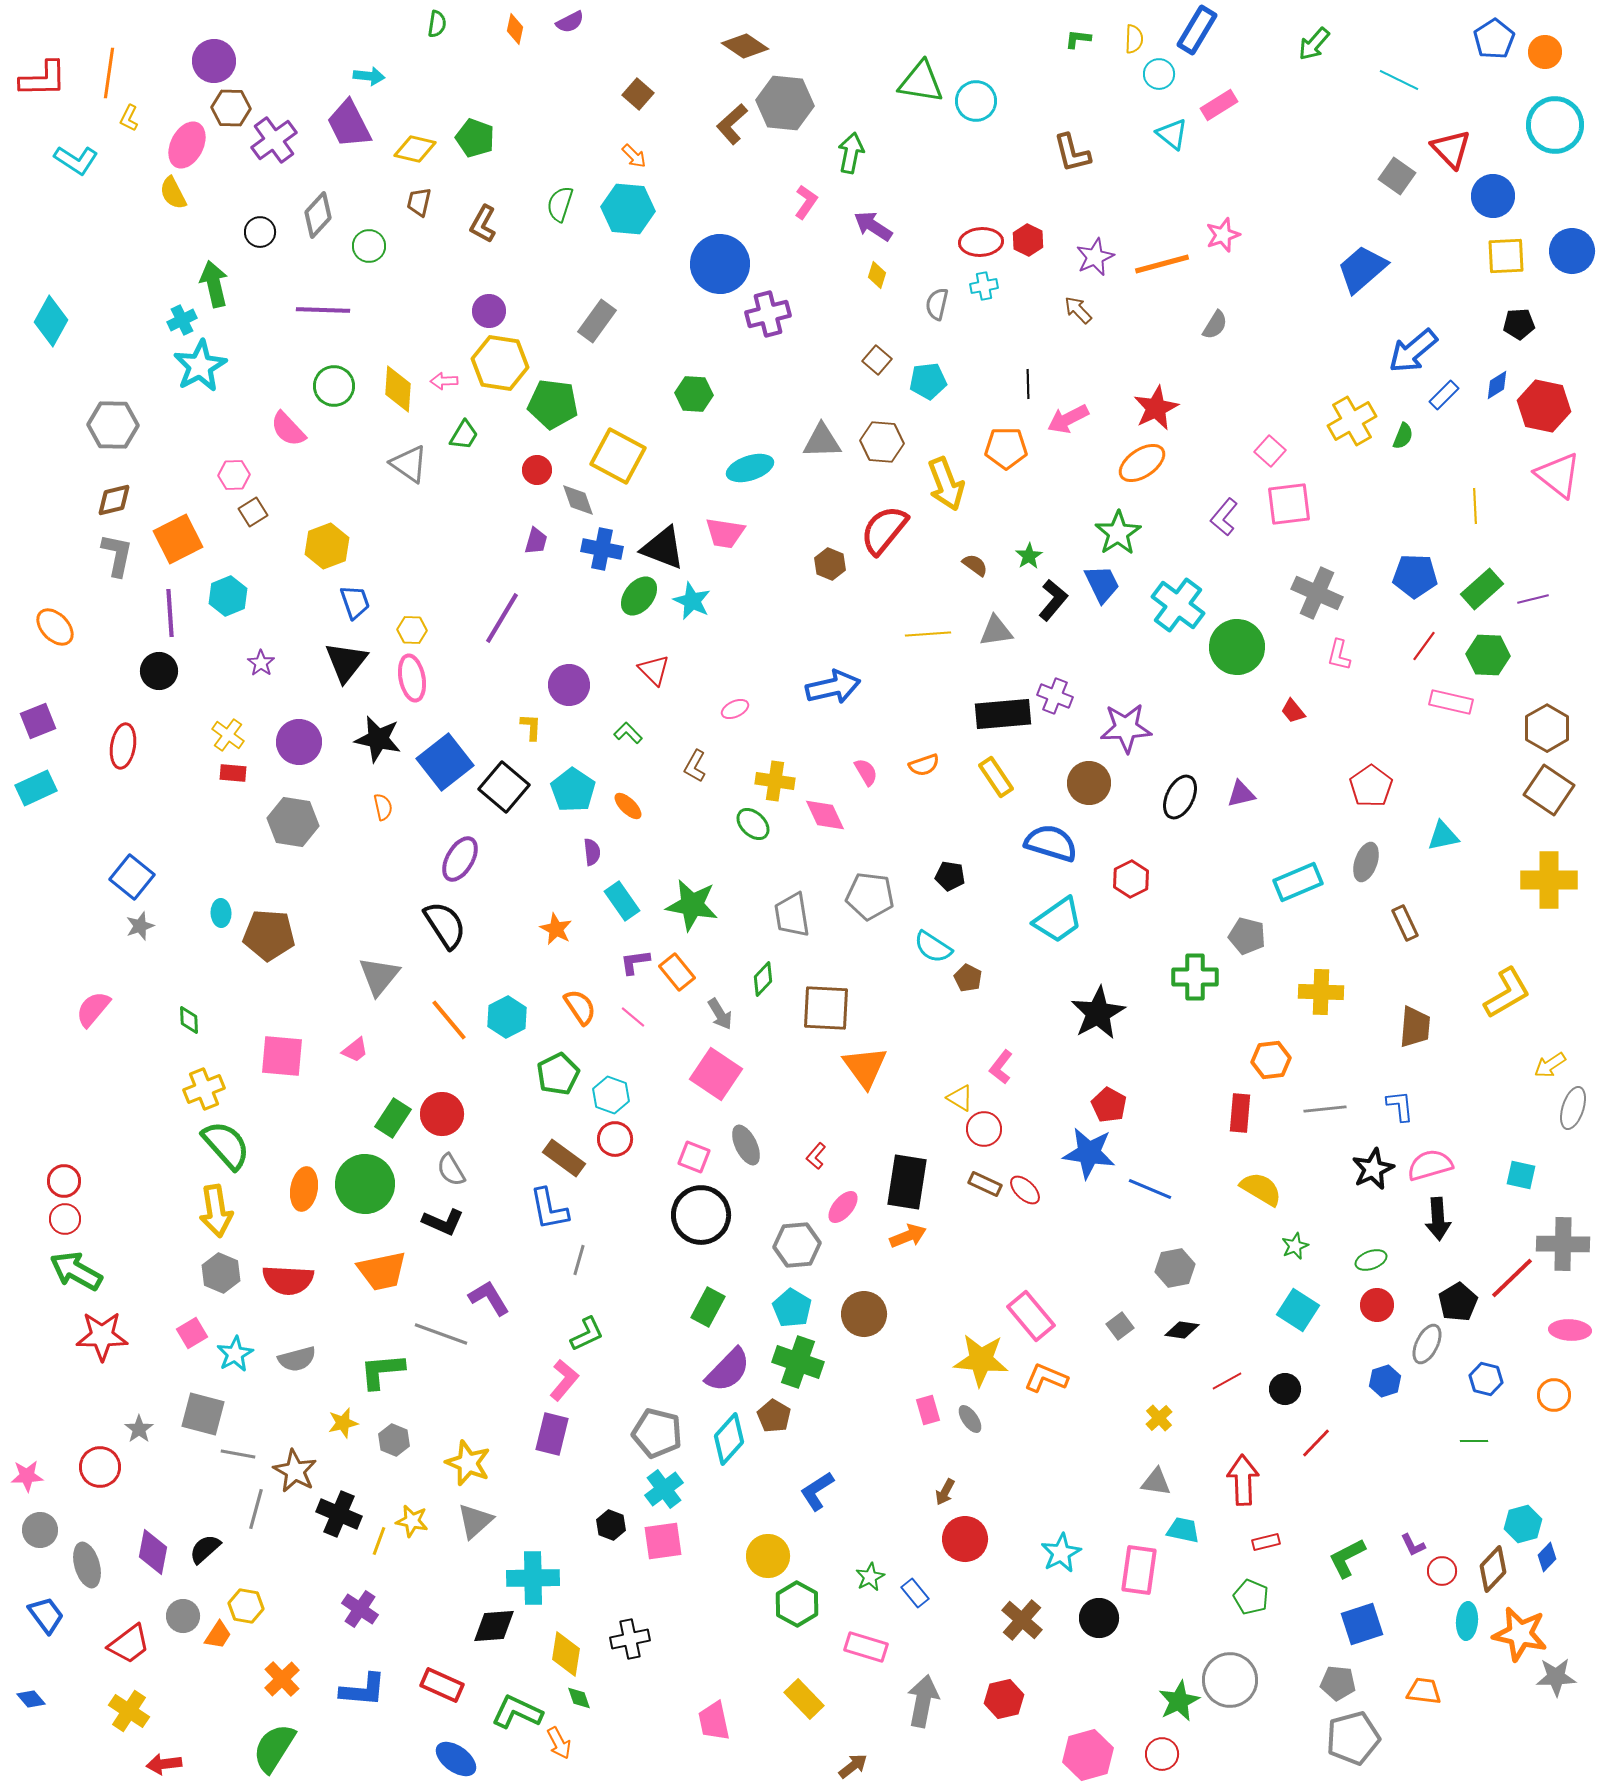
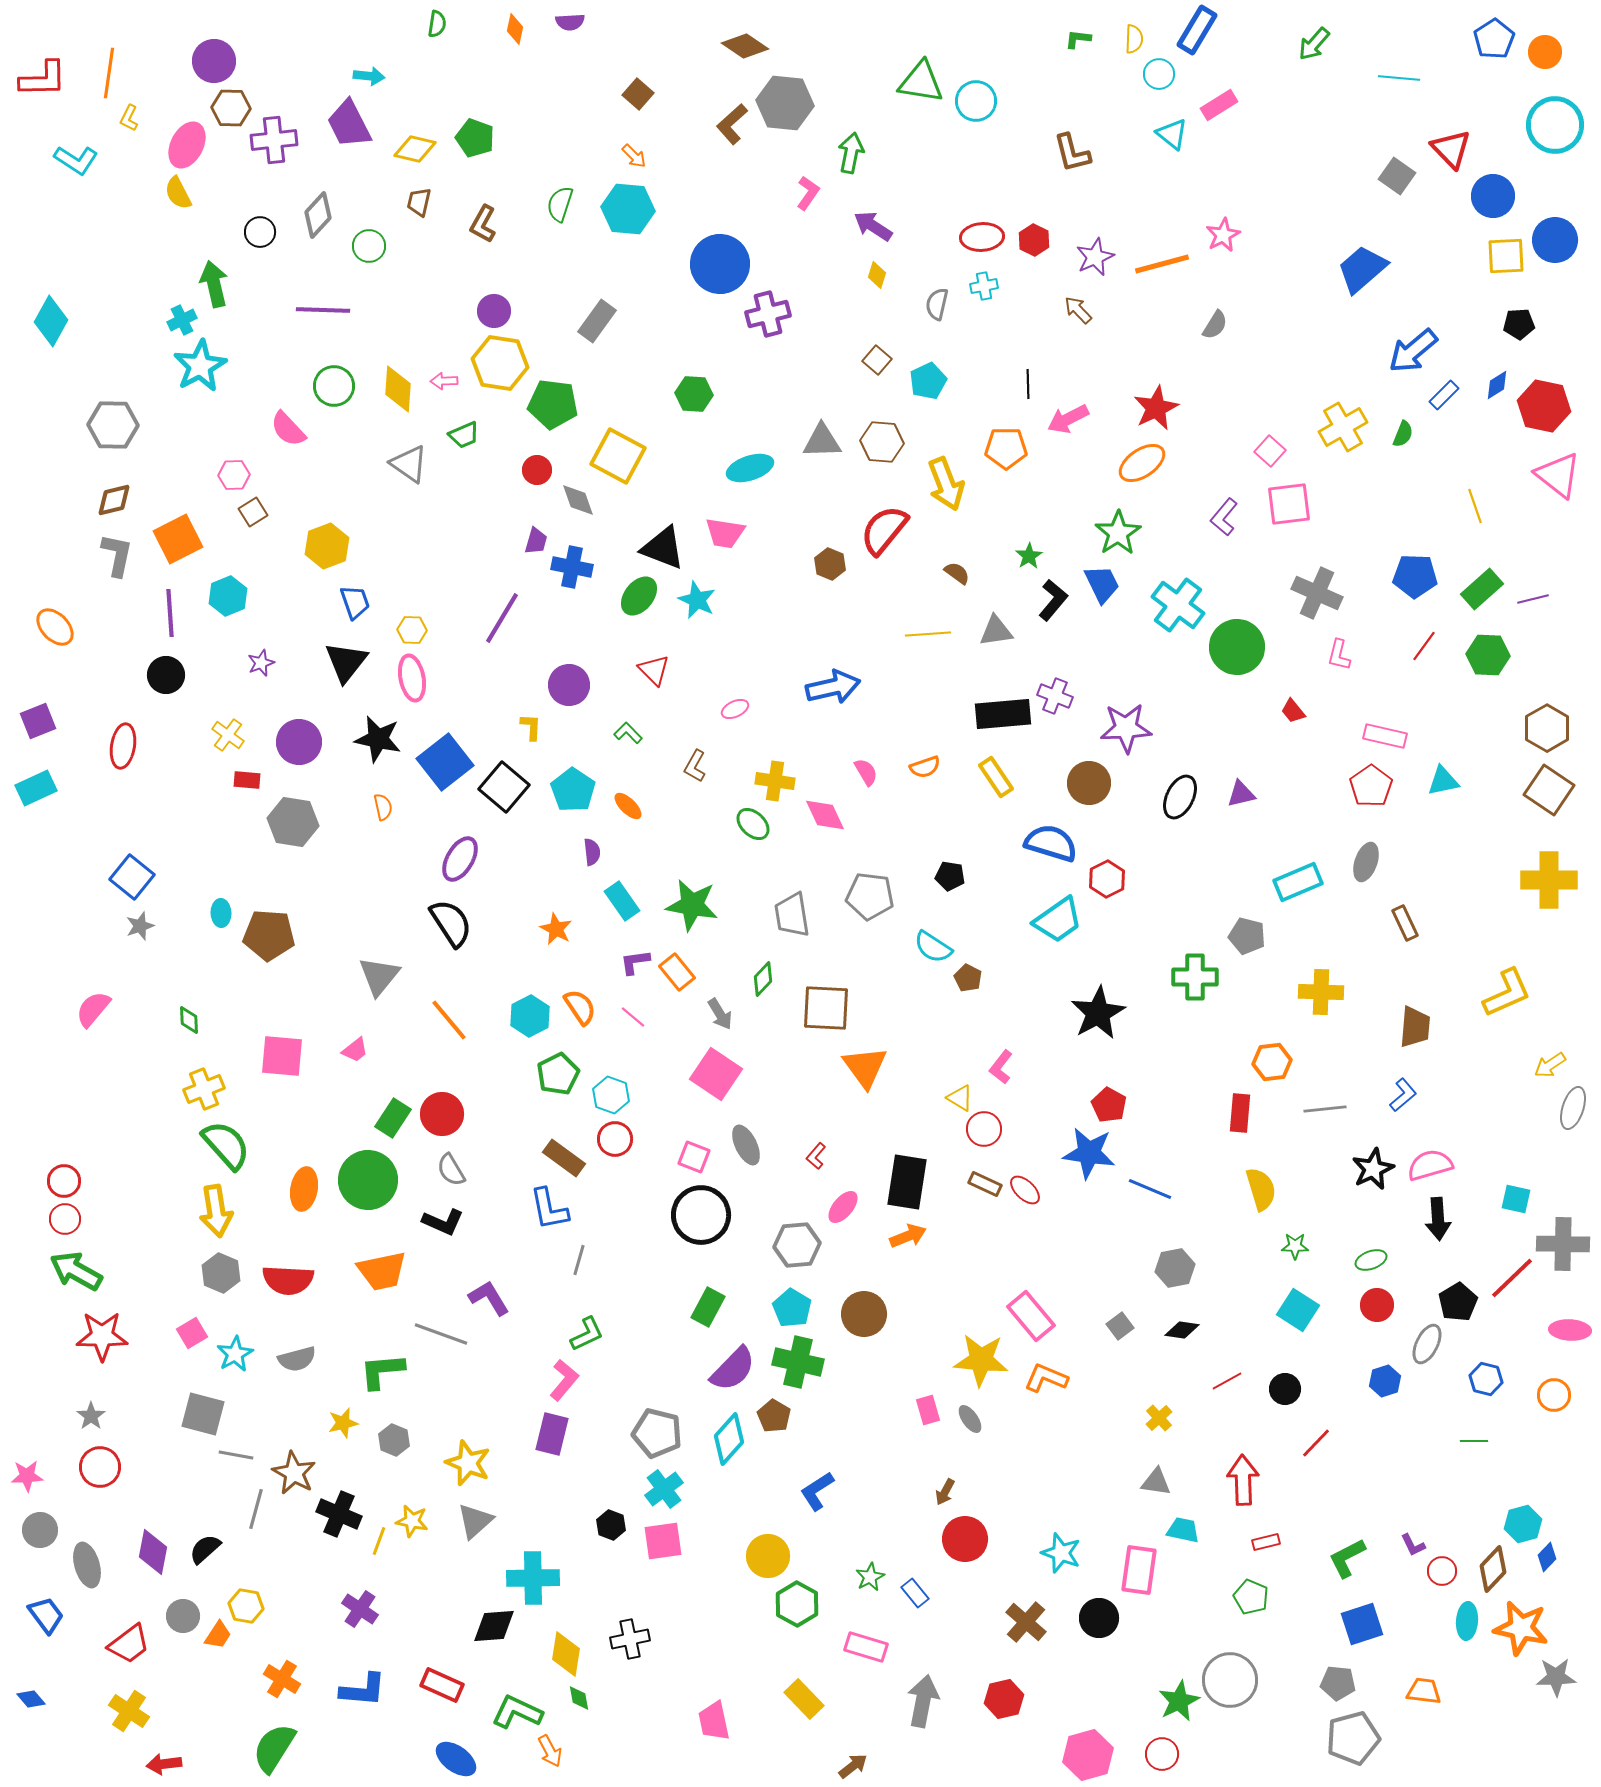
purple semicircle at (570, 22): rotated 24 degrees clockwise
cyan line at (1399, 80): moved 2 px up; rotated 21 degrees counterclockwise
purple cross at (274, 140): rotated 30 degrees clockwise
yellow semicircle at (173, 193): moved 5 px right
pink L-shape at (806, 202): moved 2 px right, 9 px up
pink star at (1223, 235): rotated 8 degrees counterclockwise
red hexagon at (1028, 240): moved 6 px right
red ellipse at (981, 242): moved 1 px right, 5 px up
blue circle at (1572, 251): moved 17 px left, 11 px up
purple circle at (489, 311): moved 5 px right
cyan pentagon at (928, 381): rotated 18 degrees counterclockwise
yellow cross at (1352, 421): moved 9 px left, 6 px down
green trapezoid at (464, 435): rotated 36 degrees clockwise
green semicircle at (1403, 436): moved 2 px up
yellow line at (1475, 506): rotated 16 degrees counterclockwise
blue cross at (602, 549): moved 30 px left, 18 px down
brown semicircle at (975, 565): moved 18 px left, 8 px down
cyan star at (692, 601): moved 5 px right, 1 px up
purple star at (261, 663): rotated 16 degrees clockwise
black circle at (159, 671): moved 7 px right, 4 px down
pink rectangle at (1451, 702): moved 66 px left, 34 px down
orange semicircle at (924, 765): moved 1 px right, 2 px down
red rectangle at (233, 773): moved 14 px right, 7 px down
cyan triangle at (1443, 836): moved 55 px up
red hexagon at (1131, 879): moved 24 px left
black semicircle at (445, 925): moved 6 px right, 2 px up
yellow L-shape at (1507, 993): rotated 6 degrees clockwise
cyan hexagon at (507, 1017): moved 23 px right, 1 px up
orange hexagon at (1271, 1060): moved 1 px right, 2 px down
blue L-shape at (1400, 1106): moved 3 px right, 11 px up; rotated 56 degrees clockwise
cyan square at (1521, 1175): moved 5 px left, 24 px down
green circle at (365, 1184): moved 3 px right, 4 px up
yellow semicircle at (1261, 1189): rotated 42 degrees clockwise
green star at (1295, 1246): rotated 24 degrees clockwise
green cross at (798, 1362): rotated 6 degrees counterclockwise
purple semicircle at (728, 1370): moved 5 px right, 1 px up
gray star at (139, 1429): moved 48 px left, 13 px up
gray line at (238, 1454): moved 2 px left, 1 px down
brown star at (295, 1471): moved 1 px left, 2 px down
cyan star at (1061, 1553): rotated 24 degrees counterclockwise
brown cross at (1022, 1620): moved 4 px right, 2 px down
orange star at (1520, 1634): moved 1 px right, 6 px up
orange cross at (282, 1679): rotated 15 degrees counterclockwise
green diamond at (579, 1698): rotated 8 degrees clockwise
orange arrow at (559, 1743): moved 9 px left, 8 px down
